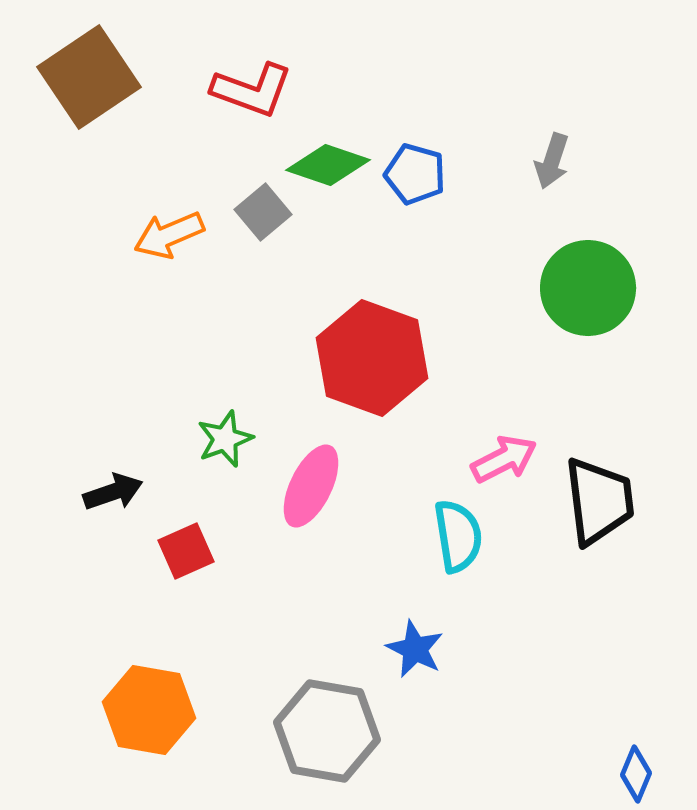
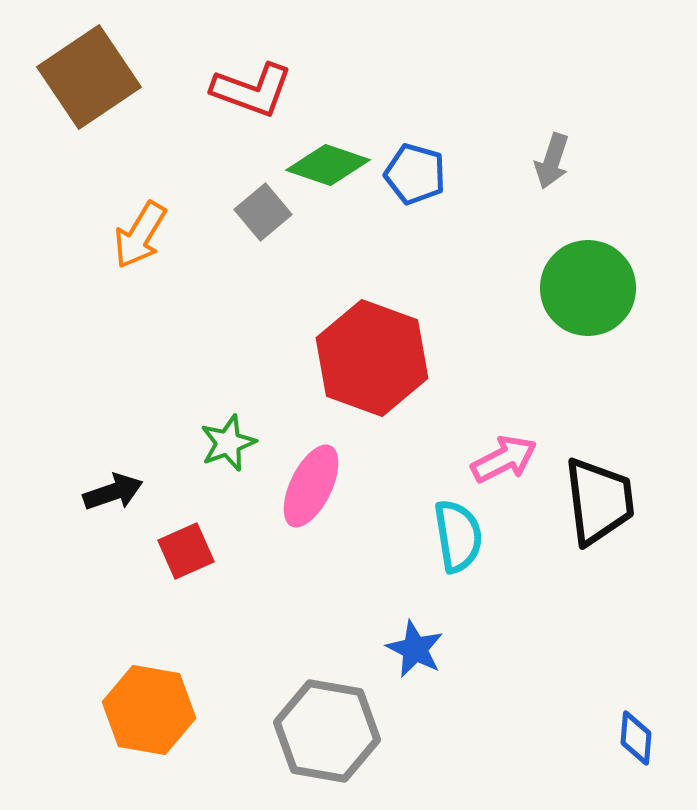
orange arrow: moved 29 px left; rotated 36 degrees counterclockwise
green star: moved 3 px right, 4 px down
blue diamond: moved 36 px up; rotated 18 degrees counterclockwise
